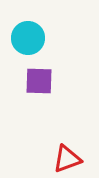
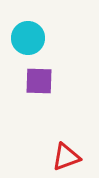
red triangle: moved 1 px left, 2 px up
